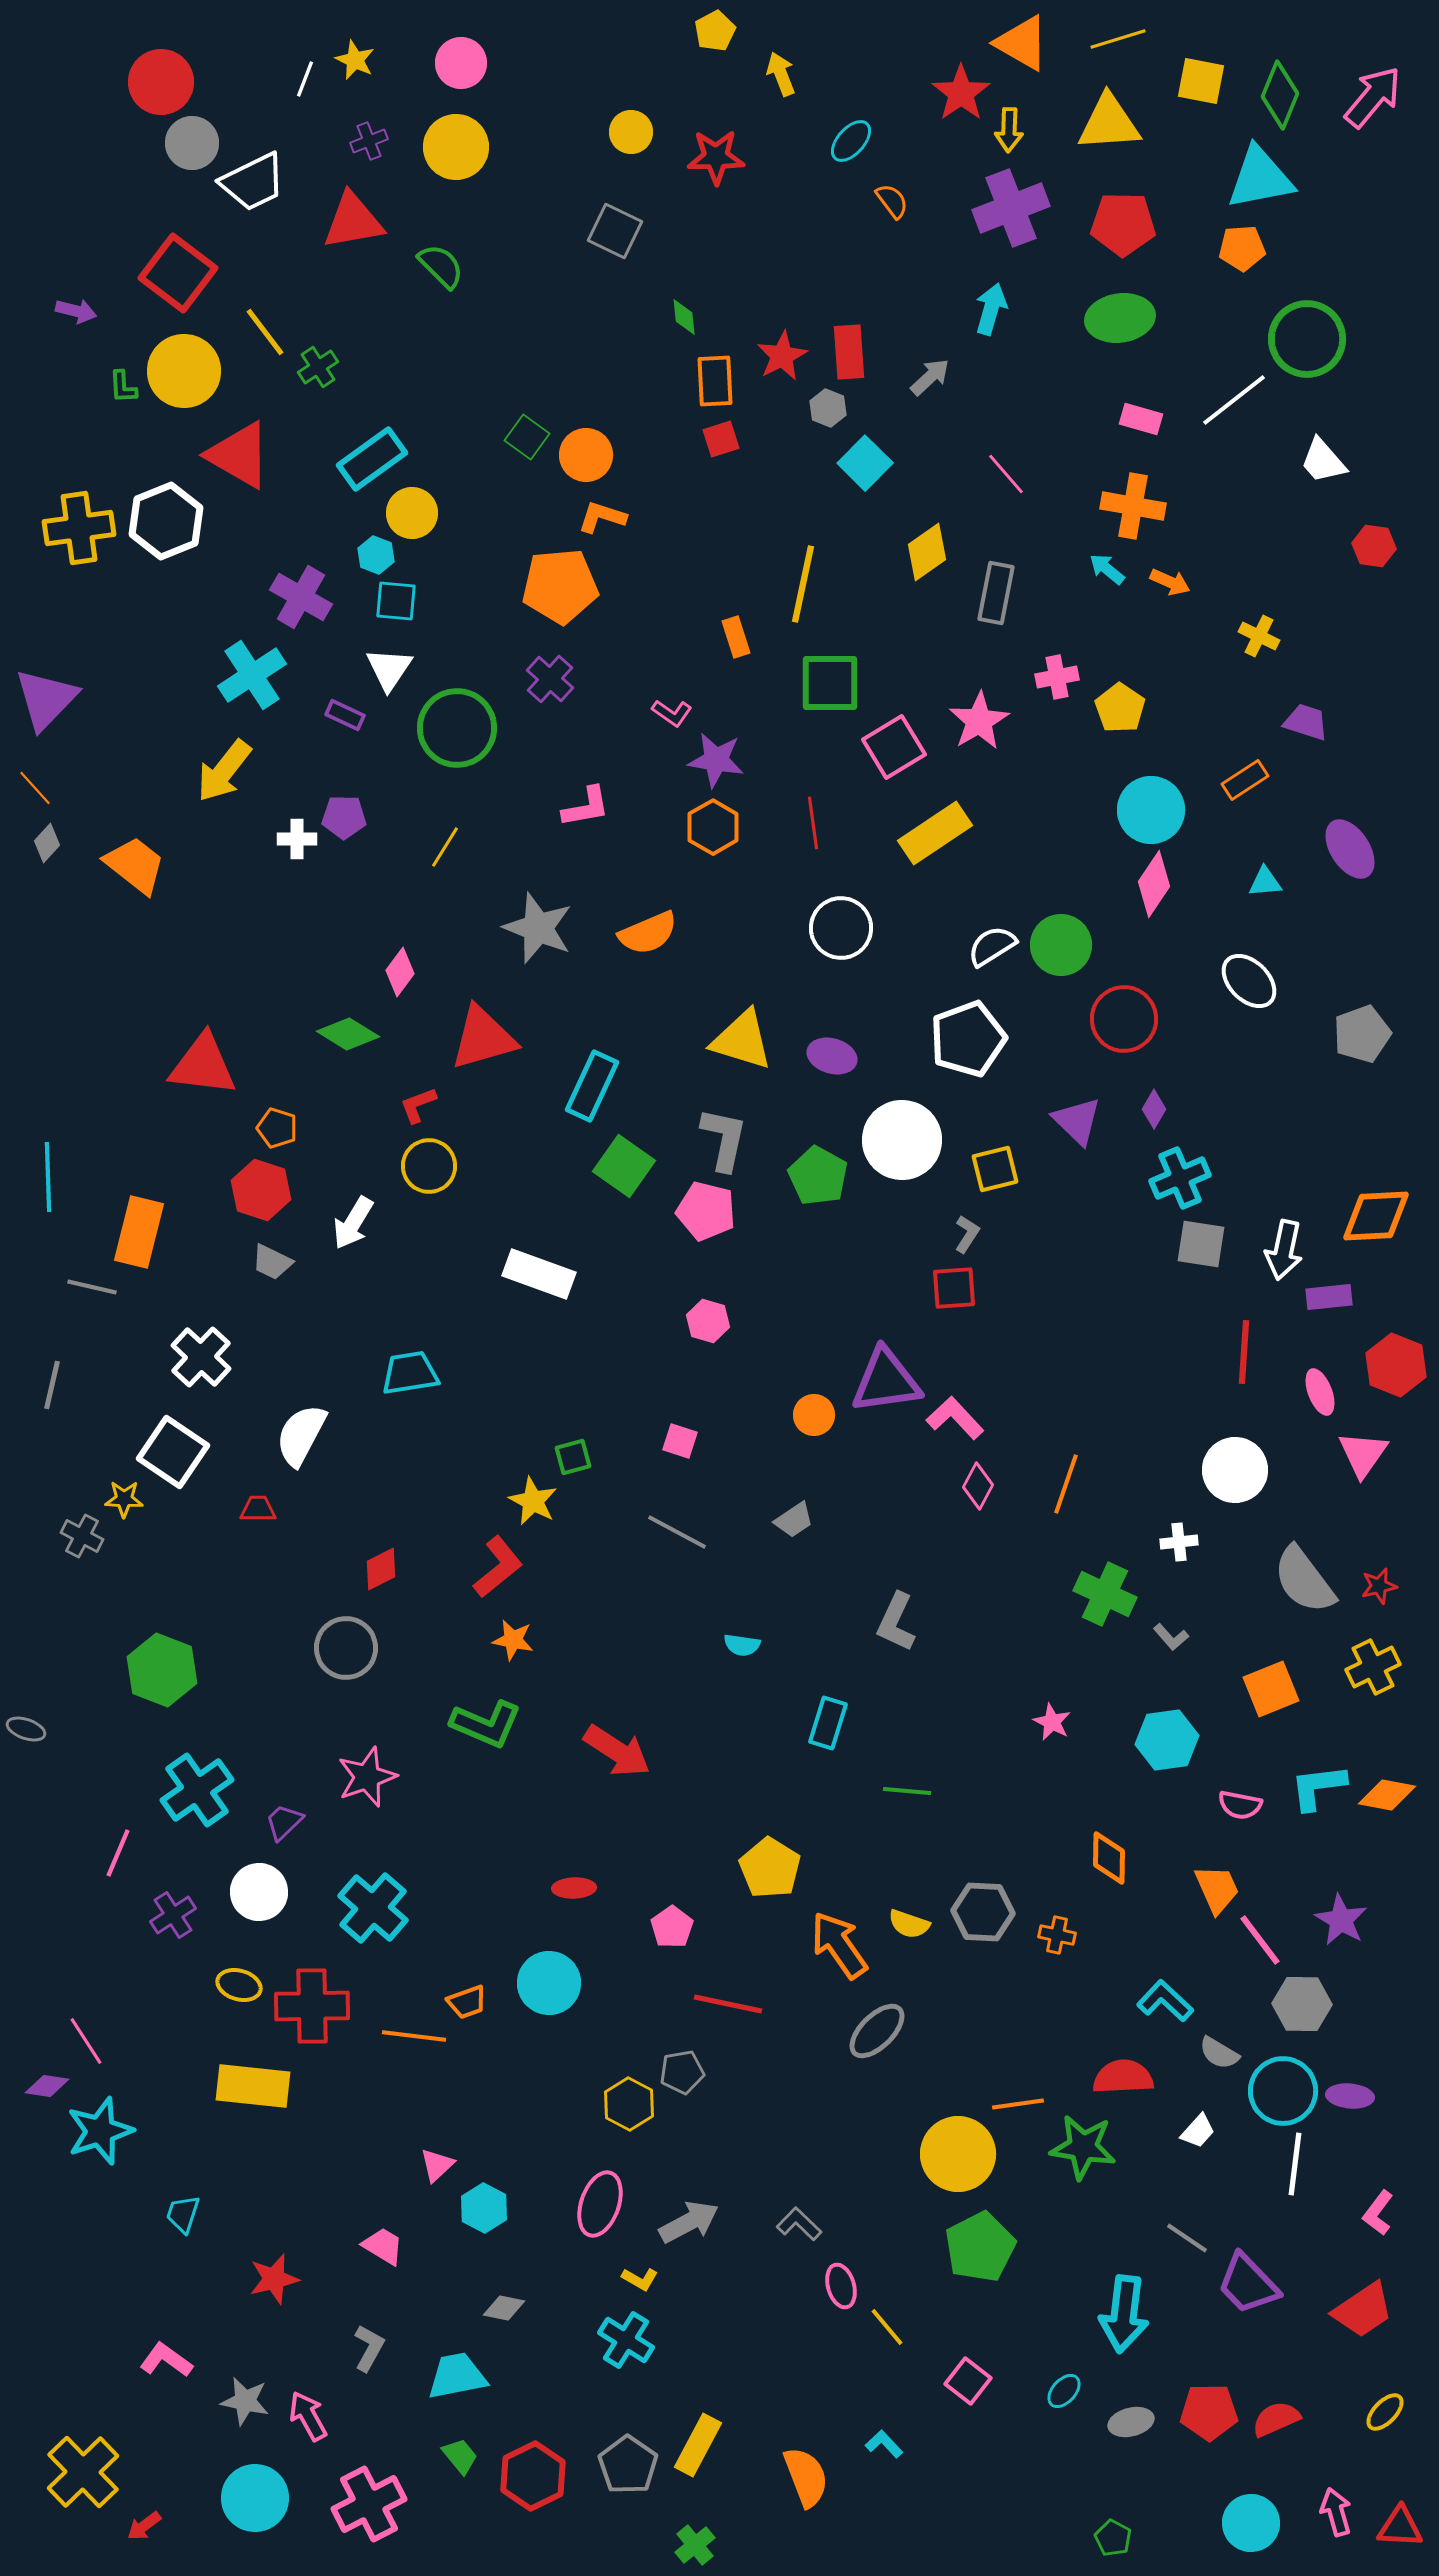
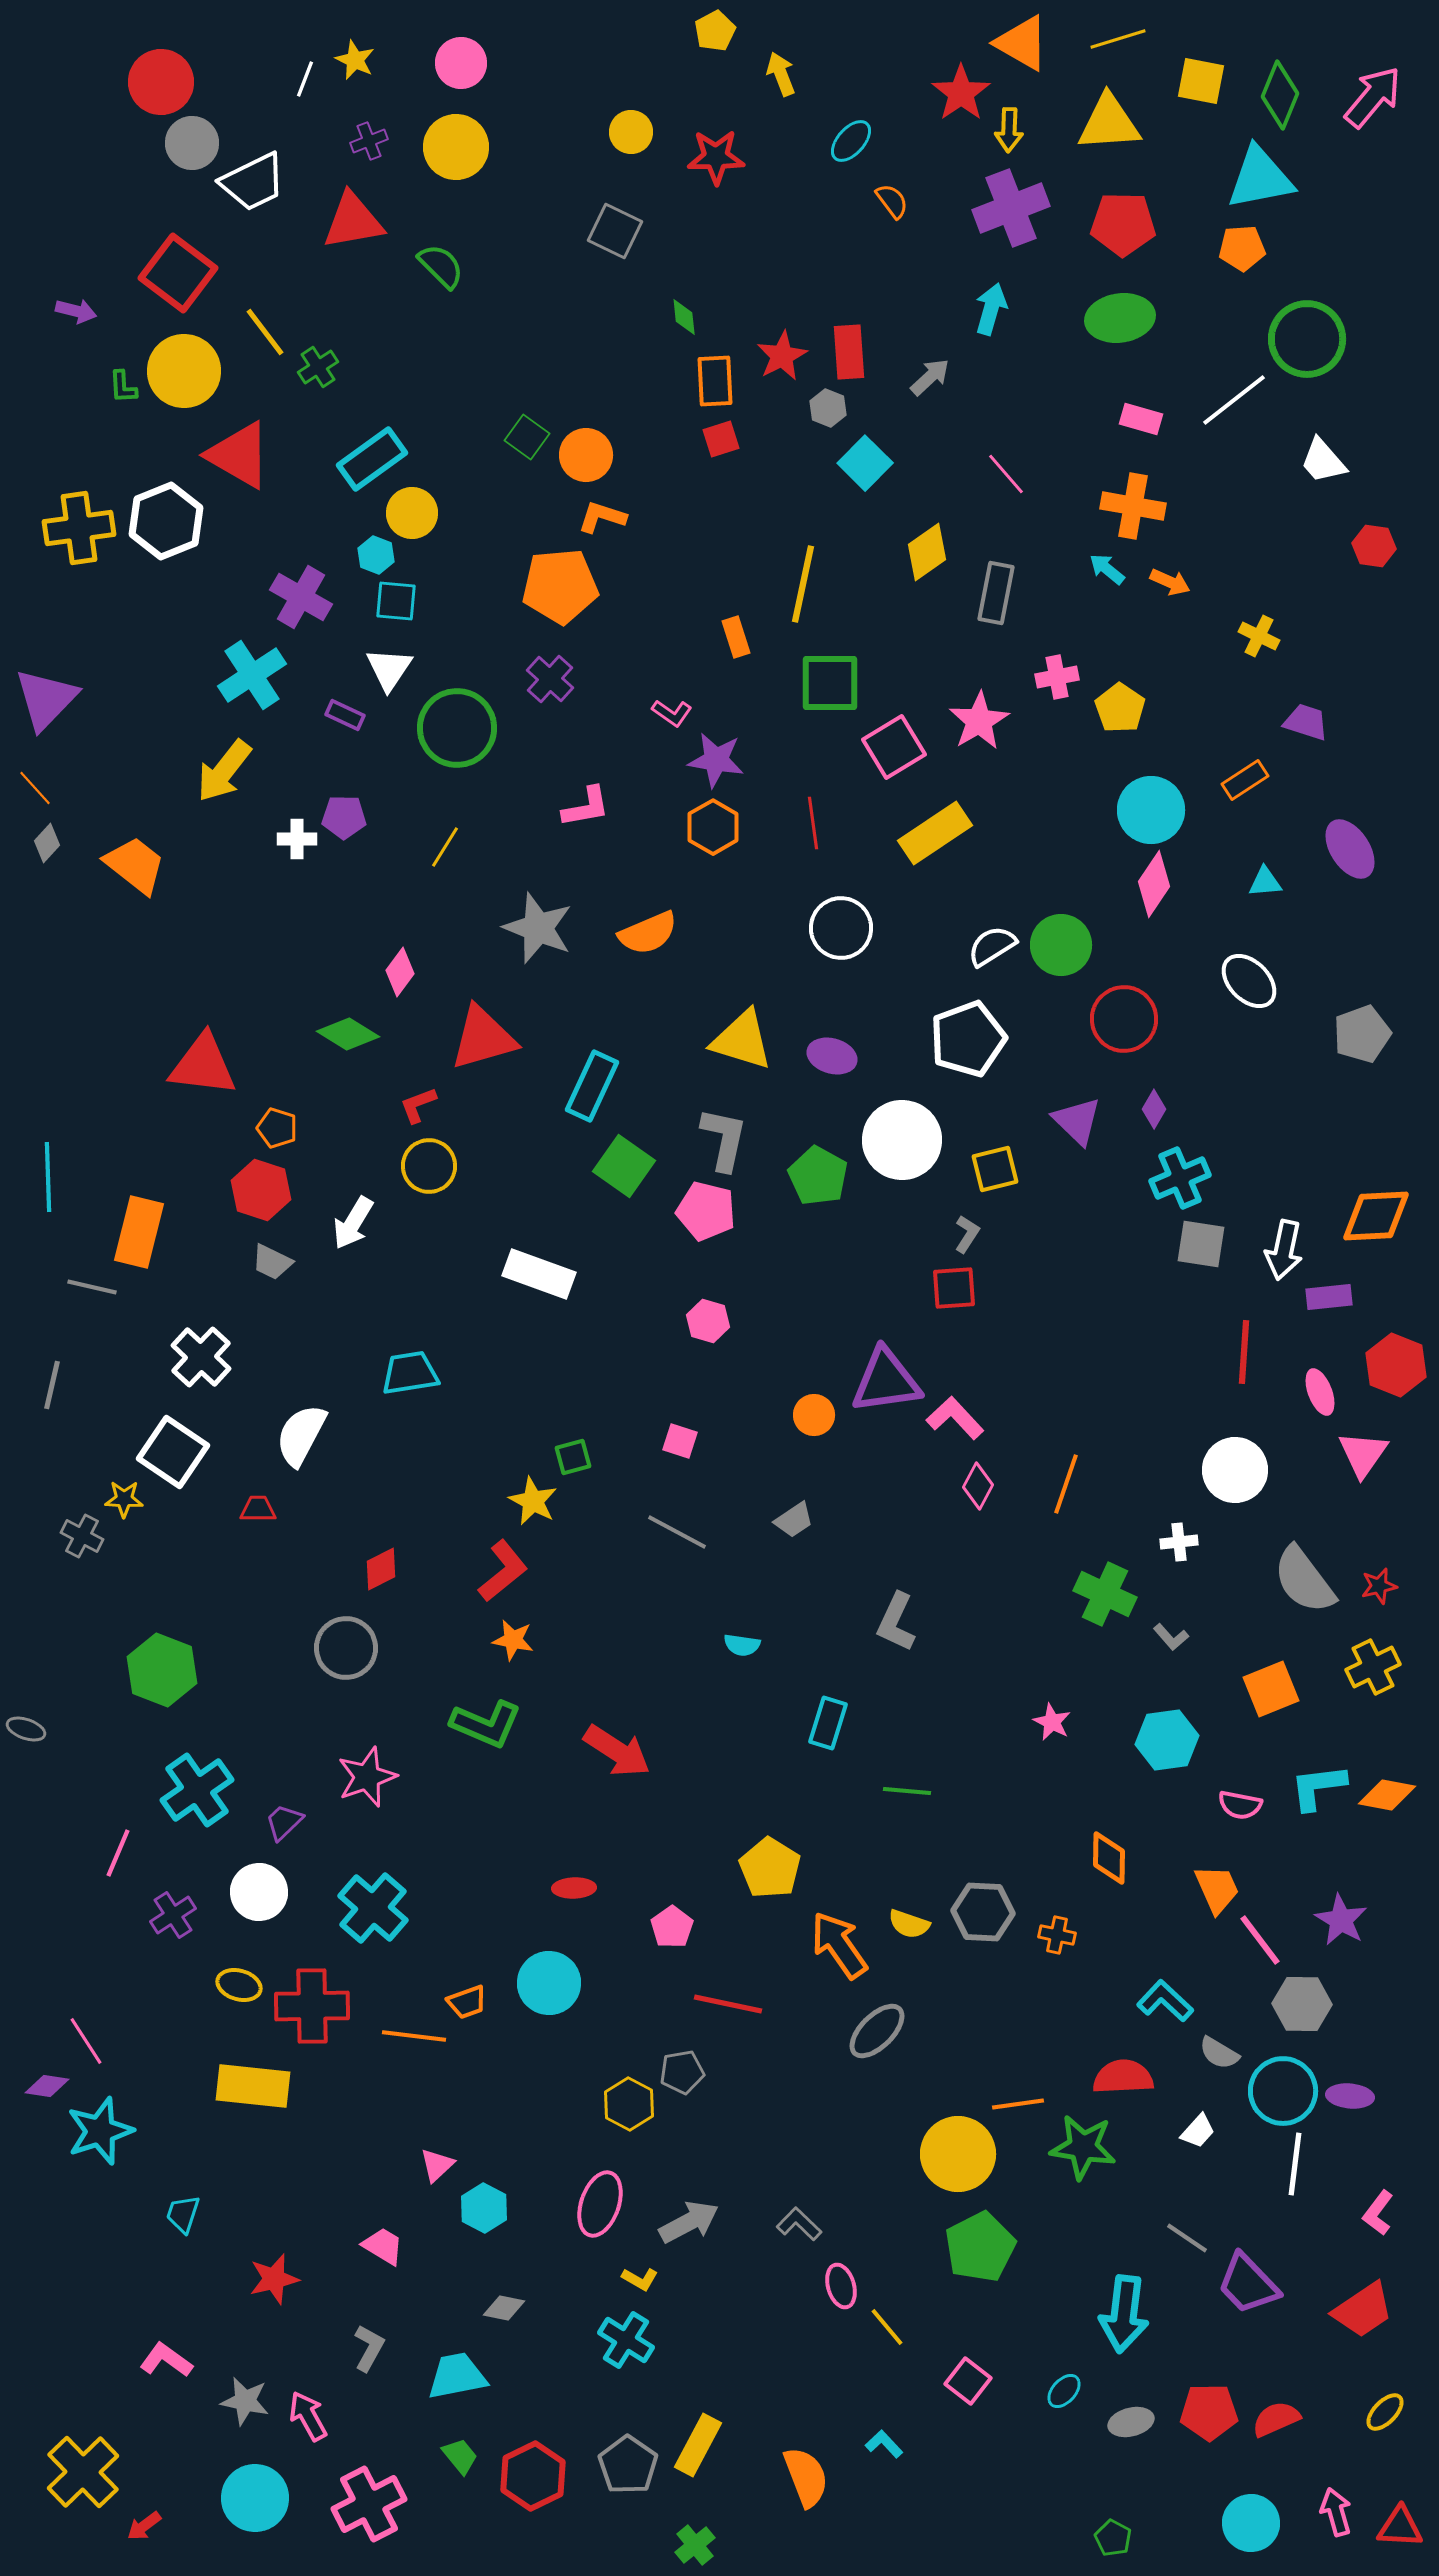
red L-shape at (498, 1567): moved 5 px right, 4 px down
